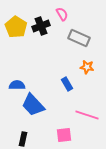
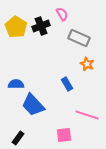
orange star: moved 3 px up; rotated 16 degrees clockwise
blue semicircle: moved 1 px left, 1 px up
black rectangle: moved 5 px left, 1 px up; rotated 24 degrees clockwise
